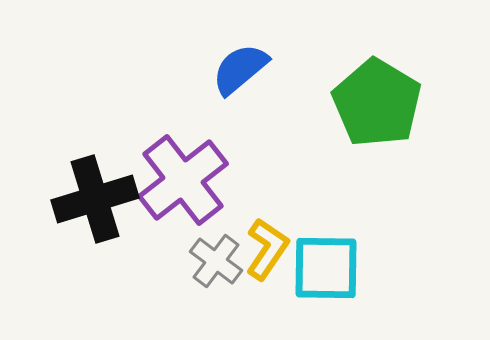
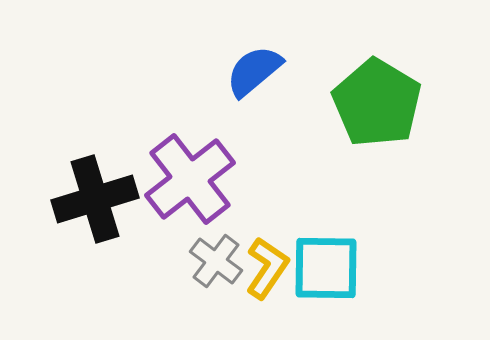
blue semicircle: moved 14 px right, 2 px down
purple cross: moved 7 px right, 1 px up
yellow L-shape: moved 19 px down
